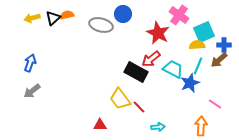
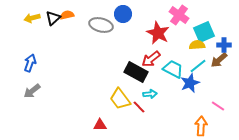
cyan line: rotated 30 degrees clockwise
pink line: moved 3 px right, 2 px down
cyan arrow: moved 8 px left, 33 px up
